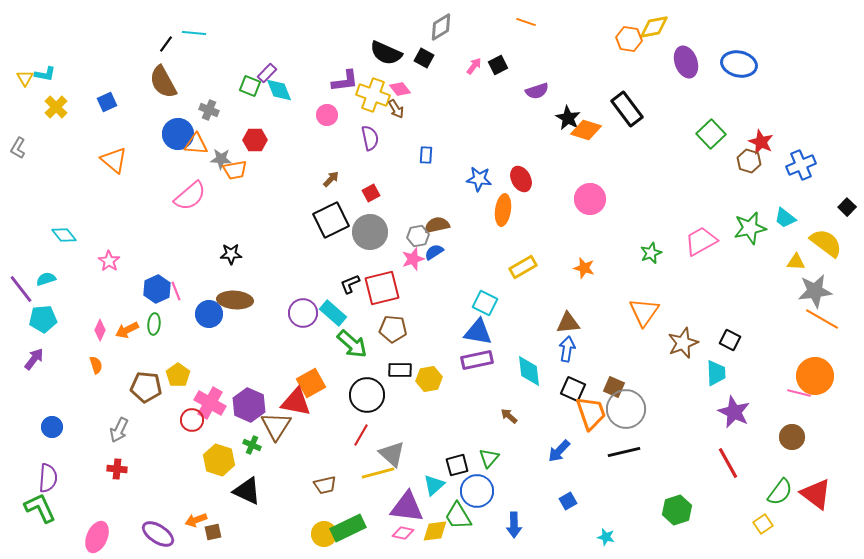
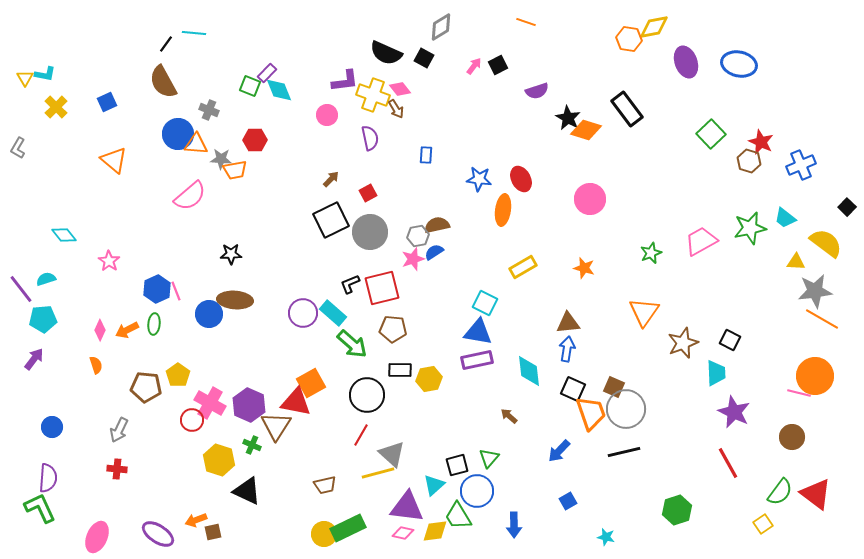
red square at (371, 193): moved 3 px left
